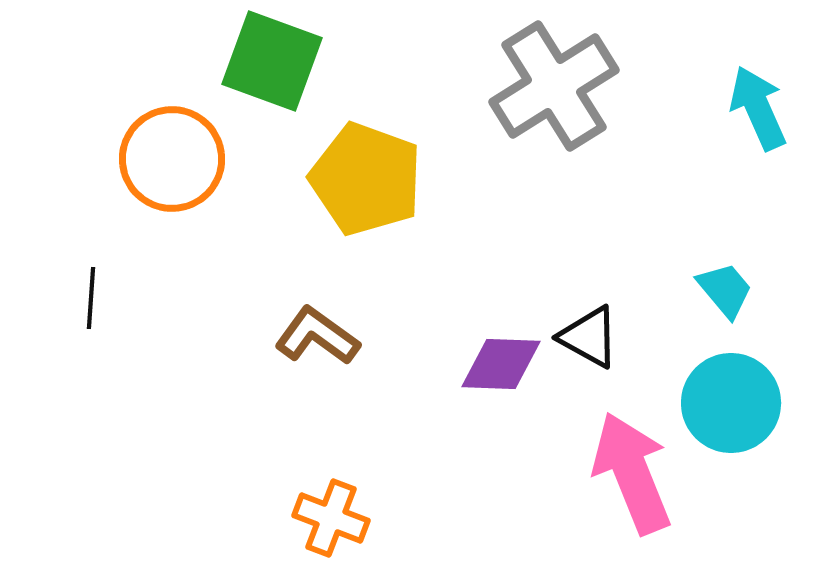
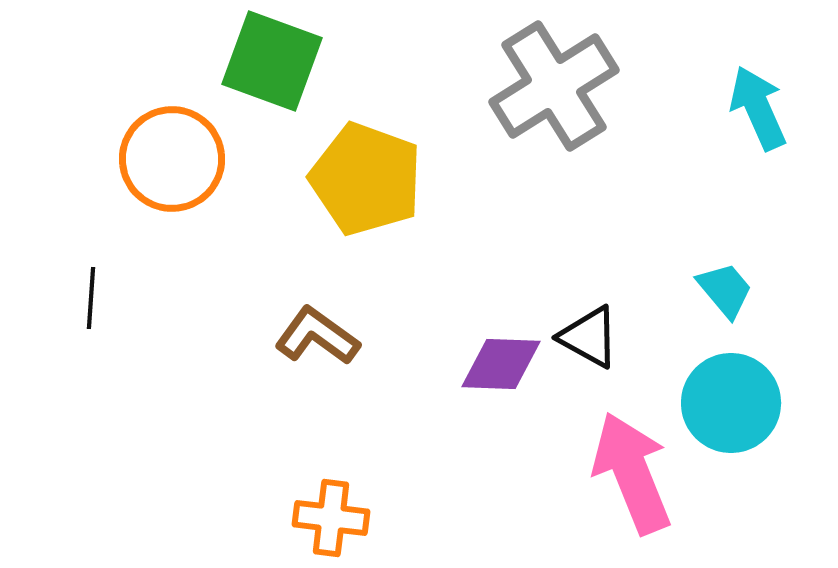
orange cross: rotated 14 degrees counterclockwise
